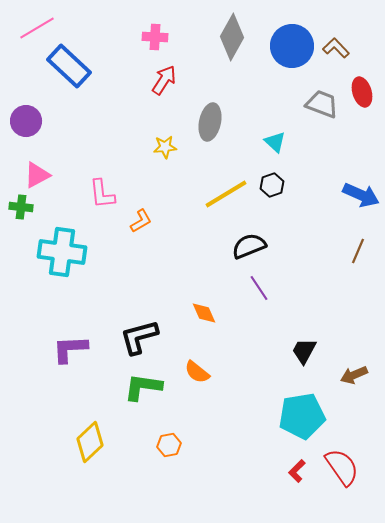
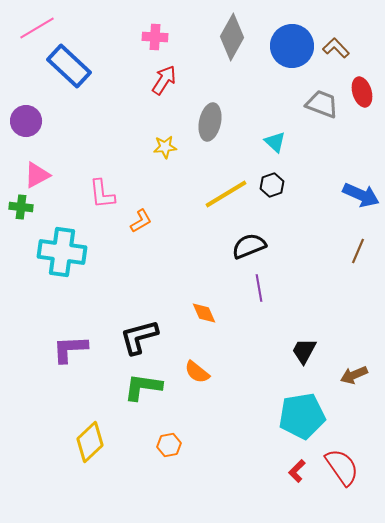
purple line: rotated 24 degrees clockwise
